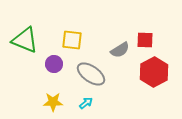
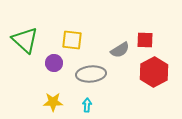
green triangle: rotated 20 degrees clockwise
purple circle: moved 1 px up
gray ellipse: rotated 40 degrees counterclockwise
cyan arrow: moved 1 px right, 2 px down; rotated 48 degrees counterclockwise
